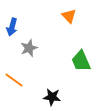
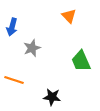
gray star: moved 3 px right
orange line: rotated 18 degrees counterclockwise
